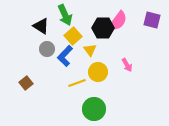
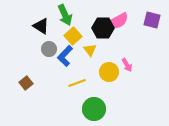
pink semicircle: rotated 25 degrees clockwise
gray circle: moved 2 px right
yellow circle: moved 11 px right
